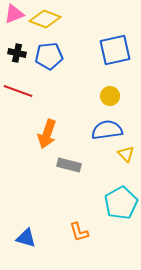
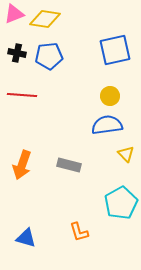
yellow diamond: rotated 12 degrees counterclockwise
red line: moved 4 px right, 4 px down; rotated 16 degrees counterclockwise
blue semicircle: moved 5 px up
orange arrow: moved 25 px left, 31 px down
